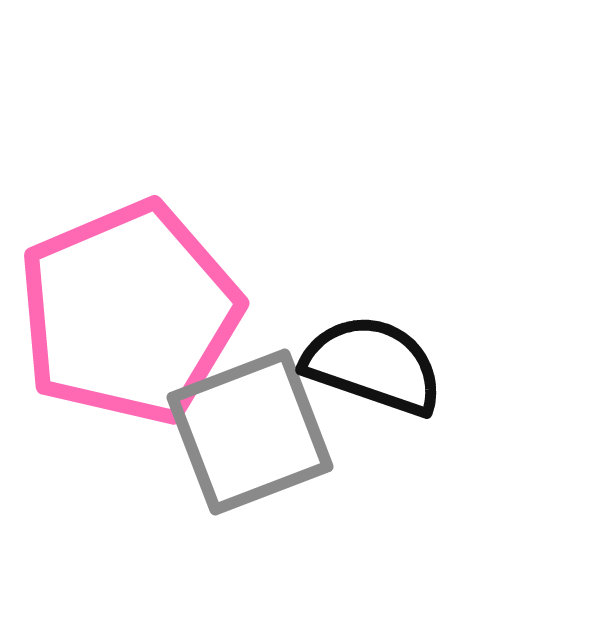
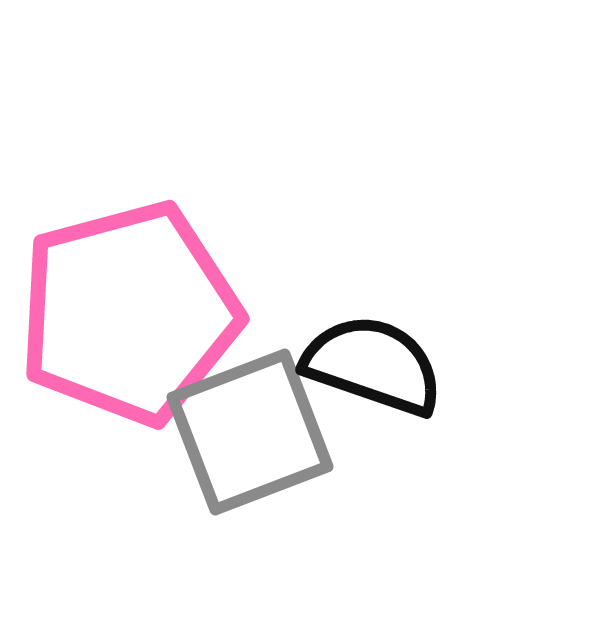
pink pentagon: rotated 8 degrees clockwise
